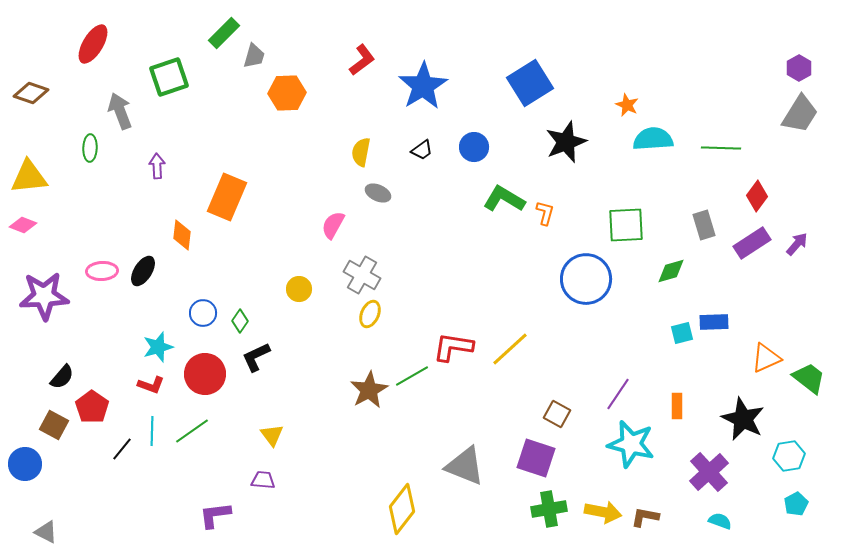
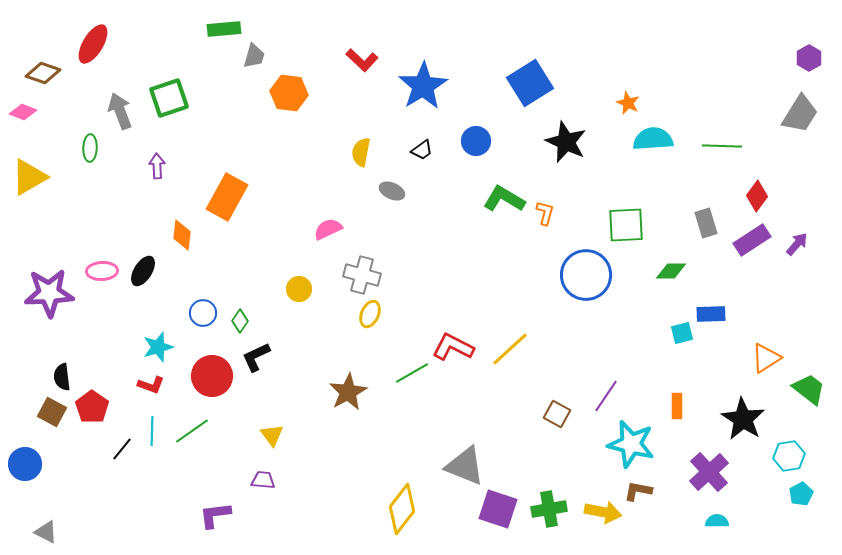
green rectangle at (224, 33): moved 4 px up; rotated 40 degrees clockwise
red L-shape at (362, 60): rotated 80 degrees clockwise
purple hexagon at (799, 68): moved 10 px right, 10 px up
green square at (169, 77): moved 21 px down
brown diamond at (31, 93): moved 12 px right, 20 px up
orange hexagon at (287, 93): moved 2 px right; rotated 9 degrees clockwise
orange star at (627, 105): moved 1 px right, 2 px up
black star at (566, 142): rotated 27 degrees counterclockwise
blue circle at (474, 147): moved 2 px right, 6 px up
green line at (721, 148): moved 1 px right, 2 px up
yellow triangle at (29, 177): rotated 24 degrees counterclockwise
gray ellipse at (378, 193): moved 14 px right, 2 px up
orange rectangle at (227, 197): rotated 6 degrees clockwise
pink diamond at (23, 225): moved 113 px up
pink semicircle at (333, 225): moved 5 px left, 4 px down; rotated 36 degrees clockwise
gray rectangle at (704, 225): moved 2 px right, 2 px up
purple rectangle at (752, 243): moved 3 px up
green diamond at (671, 271): rotated 16 degrees clockwise
gray cross at (362, 275): rotated 15 degrees counterclockwise
blue circle at (586, 279): moved 4 px up
purple star at (44, 296): moved 5 px right, 3 px up
blue rectangle at (714, 322): moved 3 px left, 8 px up
red L-shape at (453, 347): rotated 18 degrees clockwise
orange triangle at (766, 358): rotated 8 degrees counterclockwise
red circle at (205, 374): moved 7 px right, 2 px down
green line at (412, 376): moved 3 px up
black semicircle at (62, 377): rotated 132 degrees clockwise
green trapezoid at (809, 378): moved 11 px down
brown star at (369, 390): moved 21 px left, 2 px down
purple line at (618, 394): moved 12 px left, 2 px down
black star at (743, 419): rotated 6 degrees clockwise
brown square at (54, 425): moved 2 px left, 13 px up
purple square at (536, 458): moved 38 px left, 51 px down
cyan pentagon at (796, 504): moved 5 px right, 10 px up
brown L-shape at (645, 517): moved 7 px left, 26 px up
cyan semicircle at (720, 521): moved 3 px left; rotated 20 degrees counterclockwise
